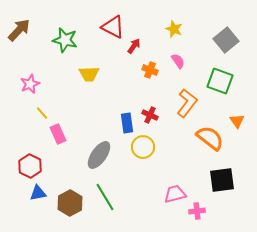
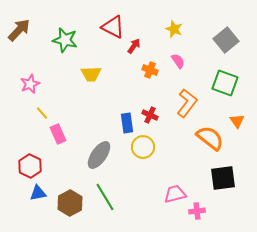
yellow trapezoid: moved 2 px right
green square: moved 5 px right, 2 px down
black square: moved 1 px right, 2 px up
